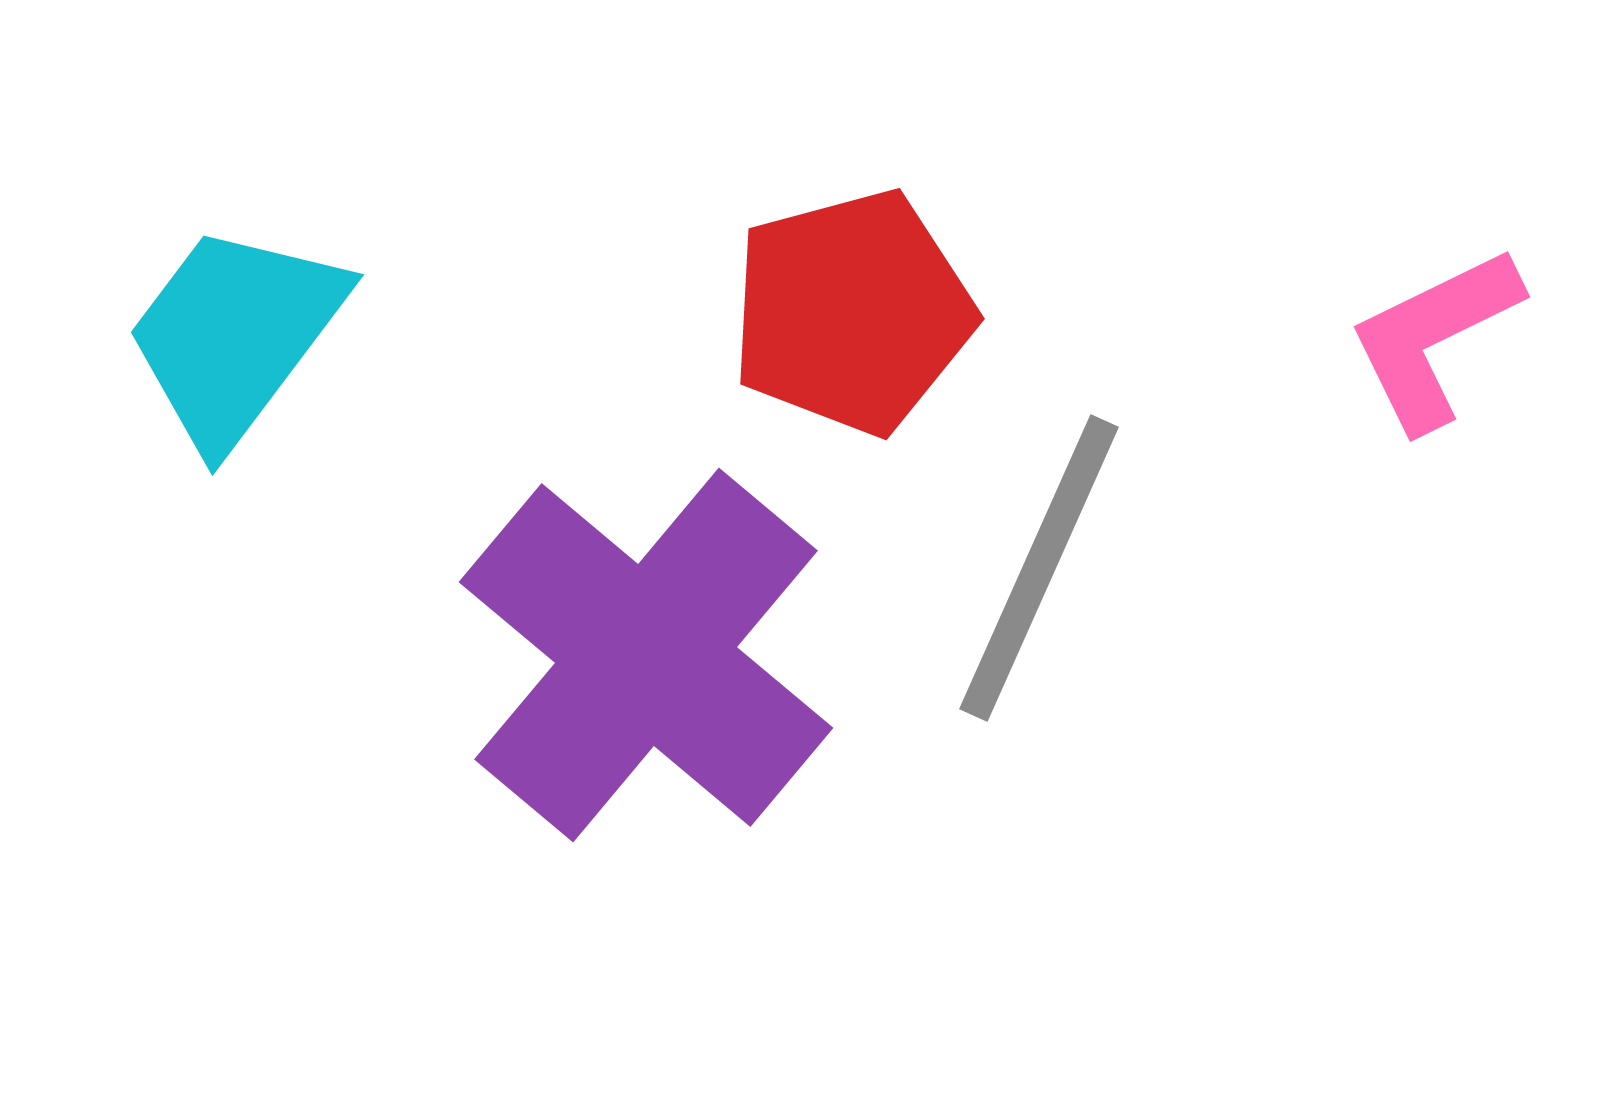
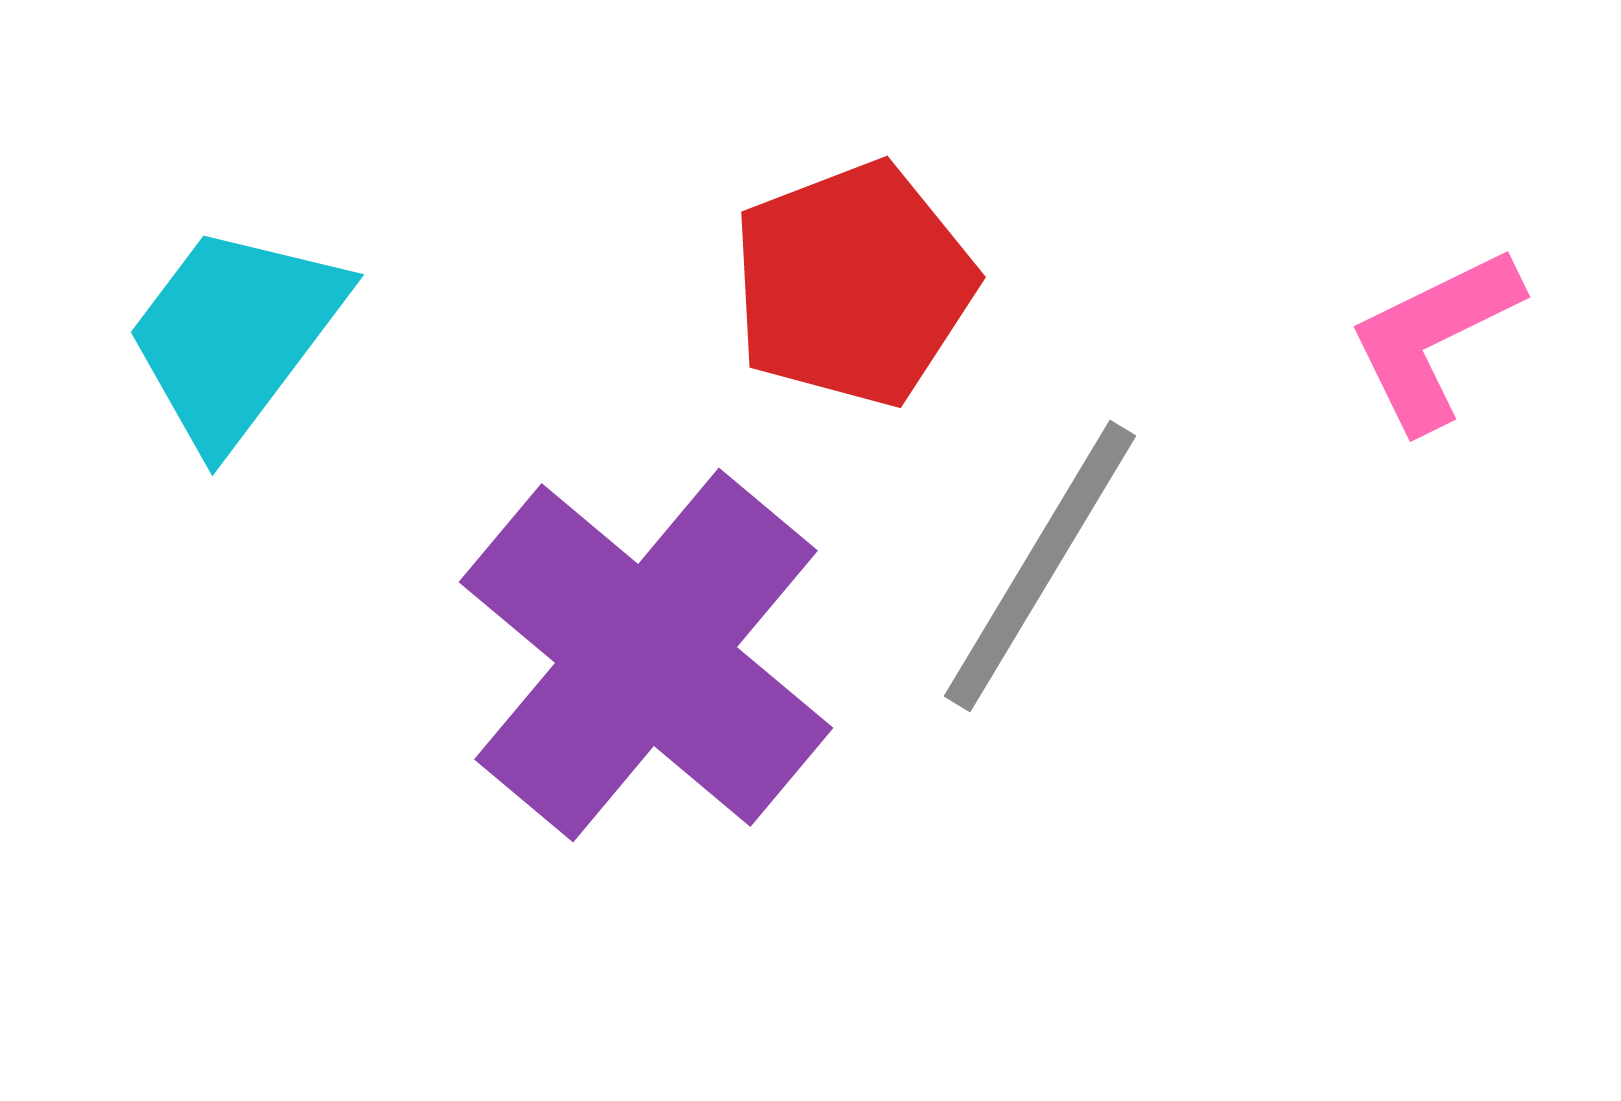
red pentagon: moved 1 px right, 28 px up; rotated 6 degrees counterclockwise
gray line: moved 1 px right, 2 px up; rotated 7 degrees clockwise
